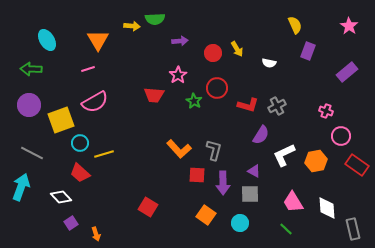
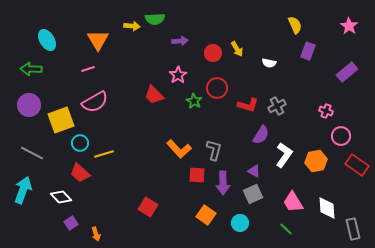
red trapezoid at (154, 95): rotated 40 degrees clockwise
white L-shape at (284, 155): rotated 150 degrees clockwise
cyan arrow at (21, 187): moved 2 px right, 3 px down
gray square at (250, 194): moved 3 px right; rotated 24 degrees counterclockwise
